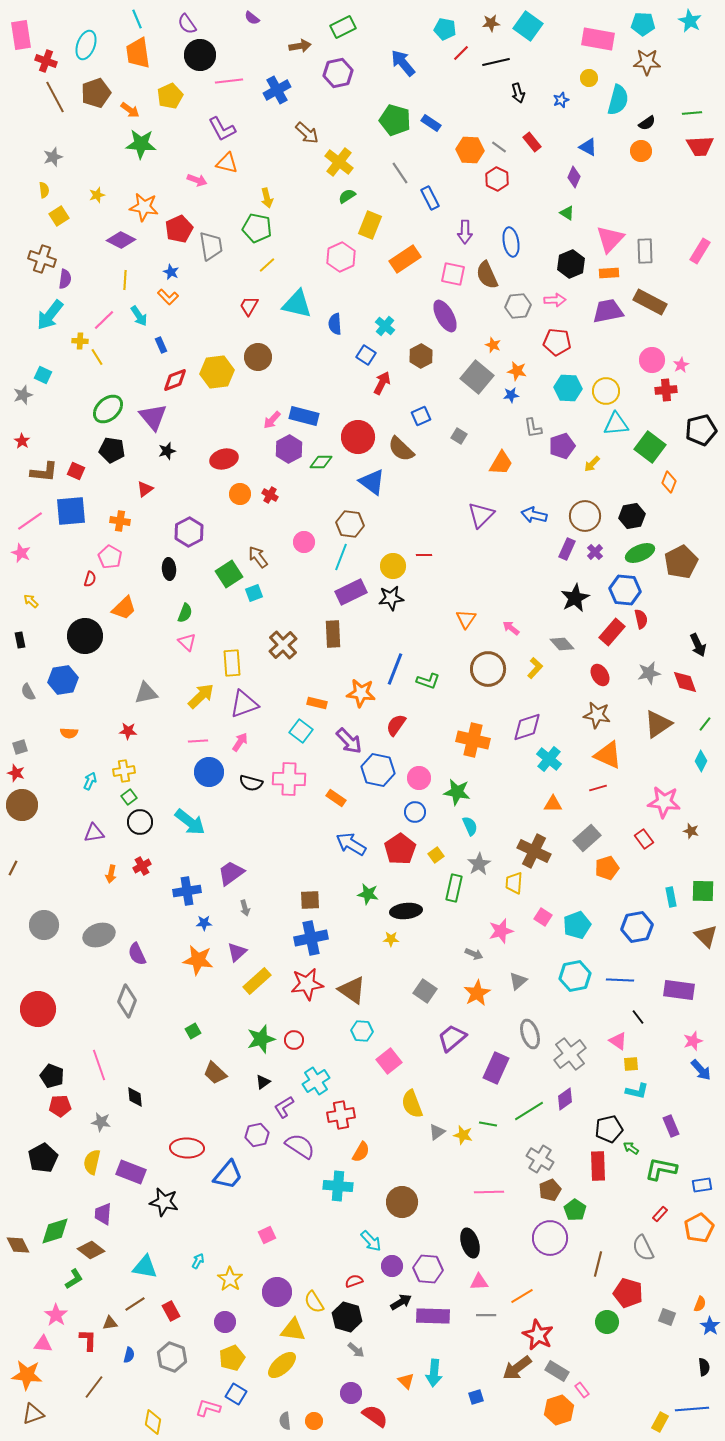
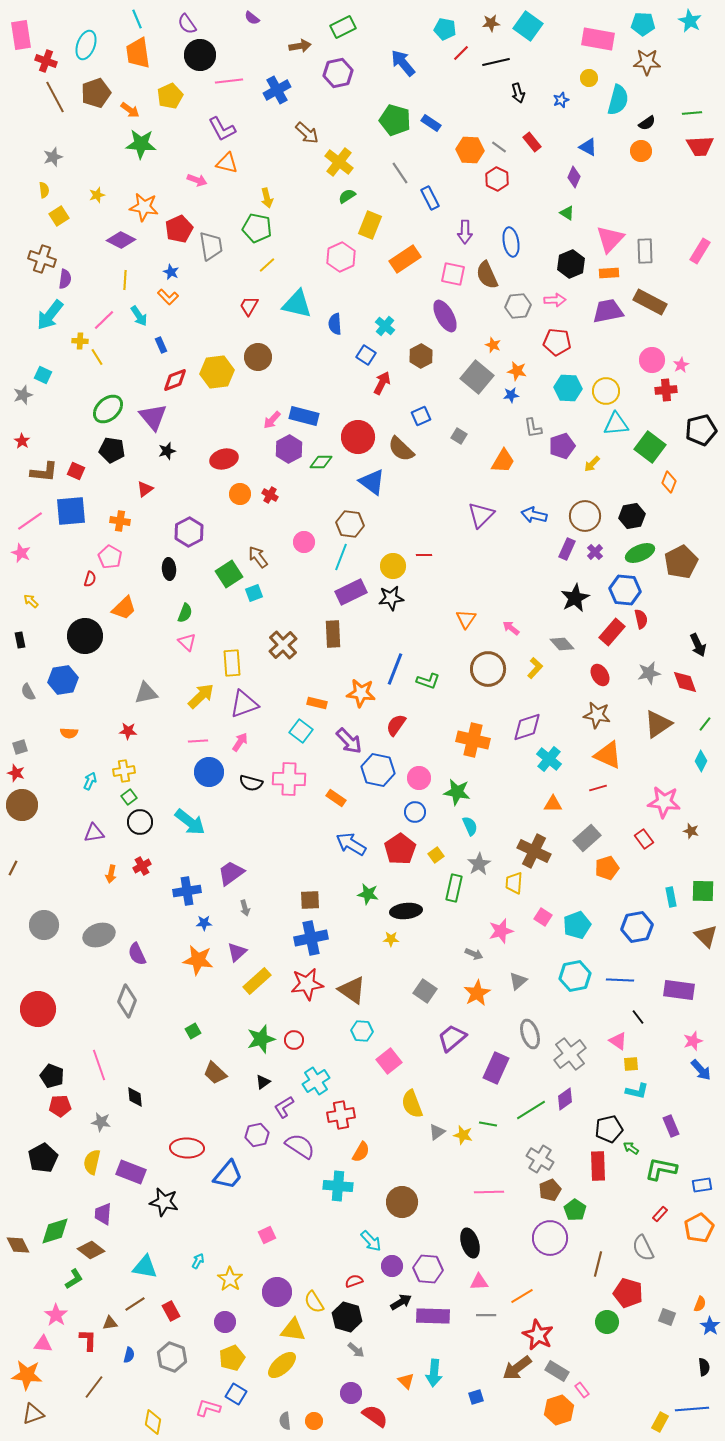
orange trapezoid at (501, 463): moved 2 px right, 2 px up
green line at (529, 1111): moved 2 px right, 1 px up
